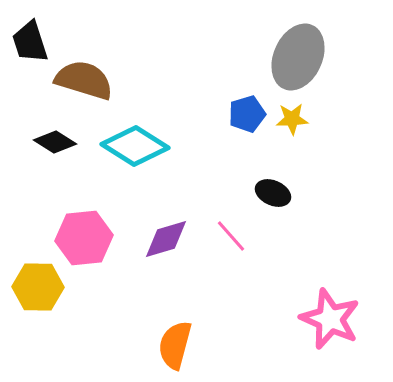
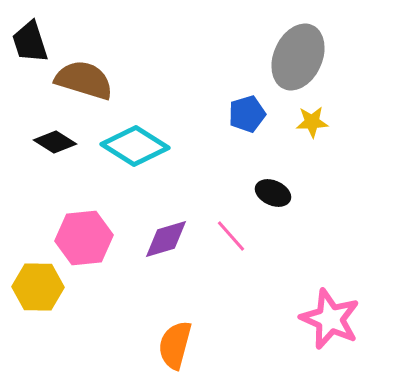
yellow star: moved 20 px right, 3 px down
